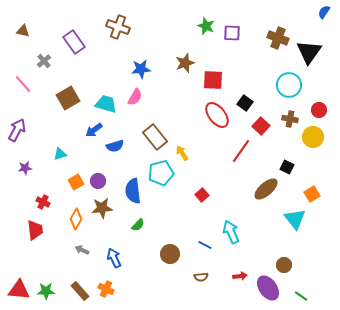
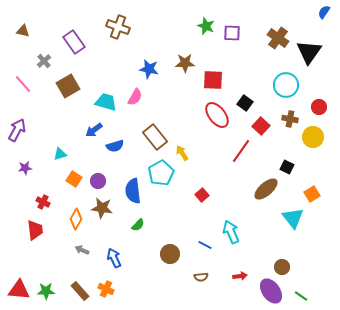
brown cross at (278, 38): rotated 15 degrees clockwise
brown star at (185, 63): rotated 18 degrees clockwise
blue star at (141, 69): moved 8 px right; rotated 18 degrees clockwise
cyan circle at (289, 85): moved 3 px left
brown square at (68, 98): moved 12 px up
cyan trapezoid at (106, 104): moved 2 px up
red circle at (319, 110): moved 3 px up
cyan pentagon at (161, 173): rotated 15 degrees counterclockwise
orange square at (76, 182): moved 2 px left, 3 px up; rotated 28 degrees counterclockwise
brown star at (102, 208): rotated 15 degrees clockwise
cyan triangle at (295, 219): moved 2 px left, 1 px up
brown circle at (284, 265): moved 2 px left, 2 px down
purple ellipse at (268, 288): moved 3 px right, 3 px down
